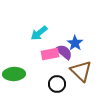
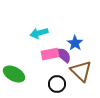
cyan arrow: rotated 24 degrees clockwise
purple semicircle: moved 1 px left, 3 px down
green ellipse: rotated 30 degrees clockwise
